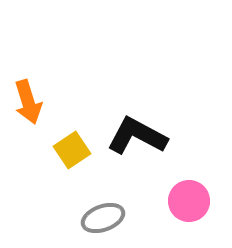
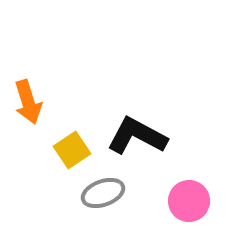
gray ellipse: moved 25 px up
